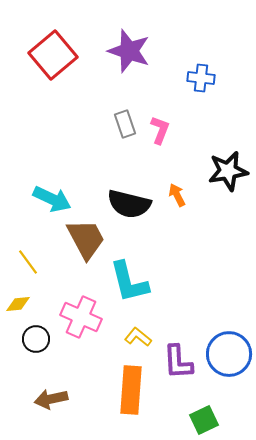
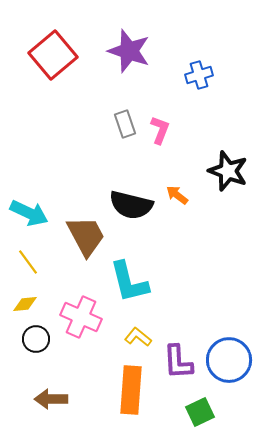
blue cross: moved 2 px left, 3 px up; rotated 24 degrees counterclockwise
black star: rotated 30 degrees clockwise
orange arrow: rotated 25 degrees counterclockwise
cyan arrow: moved 23 px left, 14 px down
black semicircle: moved 2 px right, 1 px down
brown trapezoid: moved 3 px up
yellow diamond: moved 7 px right
blue circle: moved 6 px down
brown arrow: rotated 12 degrees clockwise
green square: moved 4 px left, 8 px up
